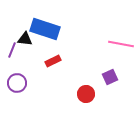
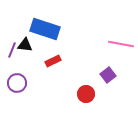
black triangle: moved 6 px down
purple square: moved 2 px left, 2 px up; rotated 14 degrees counterclockwise
